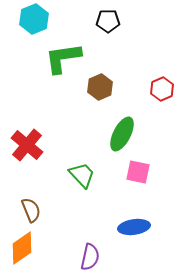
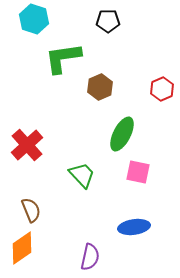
cyan hexagon: rotated 20 degrees counterclockwise
red cross: rotated 8 degrees clockwise
